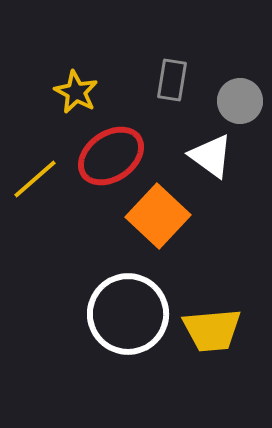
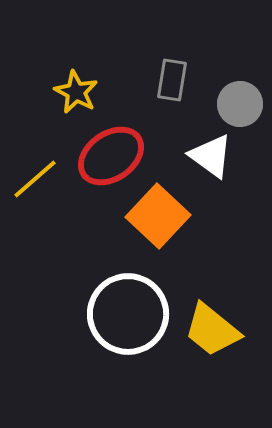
gray circle: moved 3 px down
yellow trapezoid: rotated 44 degrees clockwise
